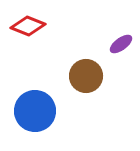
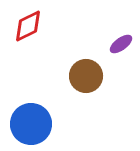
red diamond: rotated 48 degrees counterclockwise
blue circle: moved 4 px left, 13 px down
